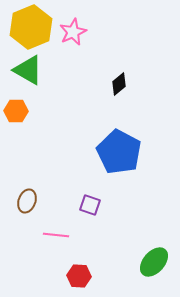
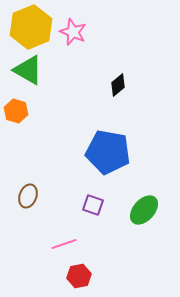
pink star: rotated 24 degrees counterclockwise
black diamond: moved 1 px left, 1 px down
orange hexagon: rotated 15 degrees clockwise
blue pentagon: moved 11 px left; rotated 18 degrees counterclockwise
brown ellipse: moved 1 px right, 5 px up
purple square: moved 3 px right
pink line: moved 8 px right, 9 px down; rotated 25 degrees counterclockwise
green ellipse: moved 10 px left, 52 px up
red hexagon: rotated 15 degrees counterclockwise
